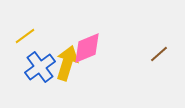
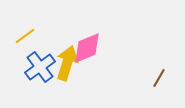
brown line: moved 24 px down; rotated 18 degrees counterclockwise
